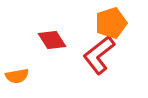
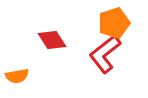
orange pentagon: moved 3 px right
red L-shape: moved 6 px right, 1 px up
